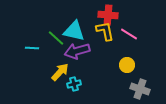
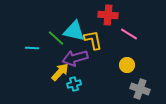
yellow L-shape: moved 12 px left, 9 px down
purple arrow: moved 2 px left, 7 px down
